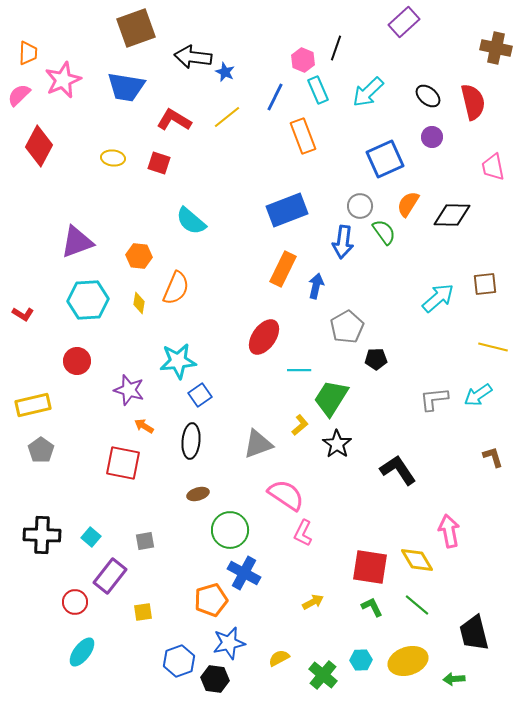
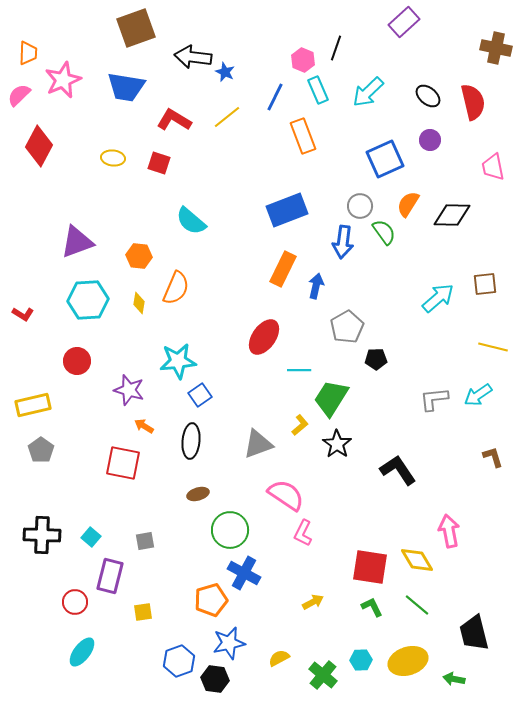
purple circle at (432, 137): moved 2 px left, 3 px down
purple rectangle at (110, 576): rotated 24 degrees counterclockwise
green arrow at (454, 679): rotated 15 degrees clockwise
